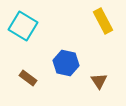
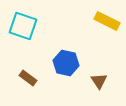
yellow rectangle: moved 4 px right; rotated 35 degrees counterclockwise
cyan square: rotated 12 degrees counterclockwise
